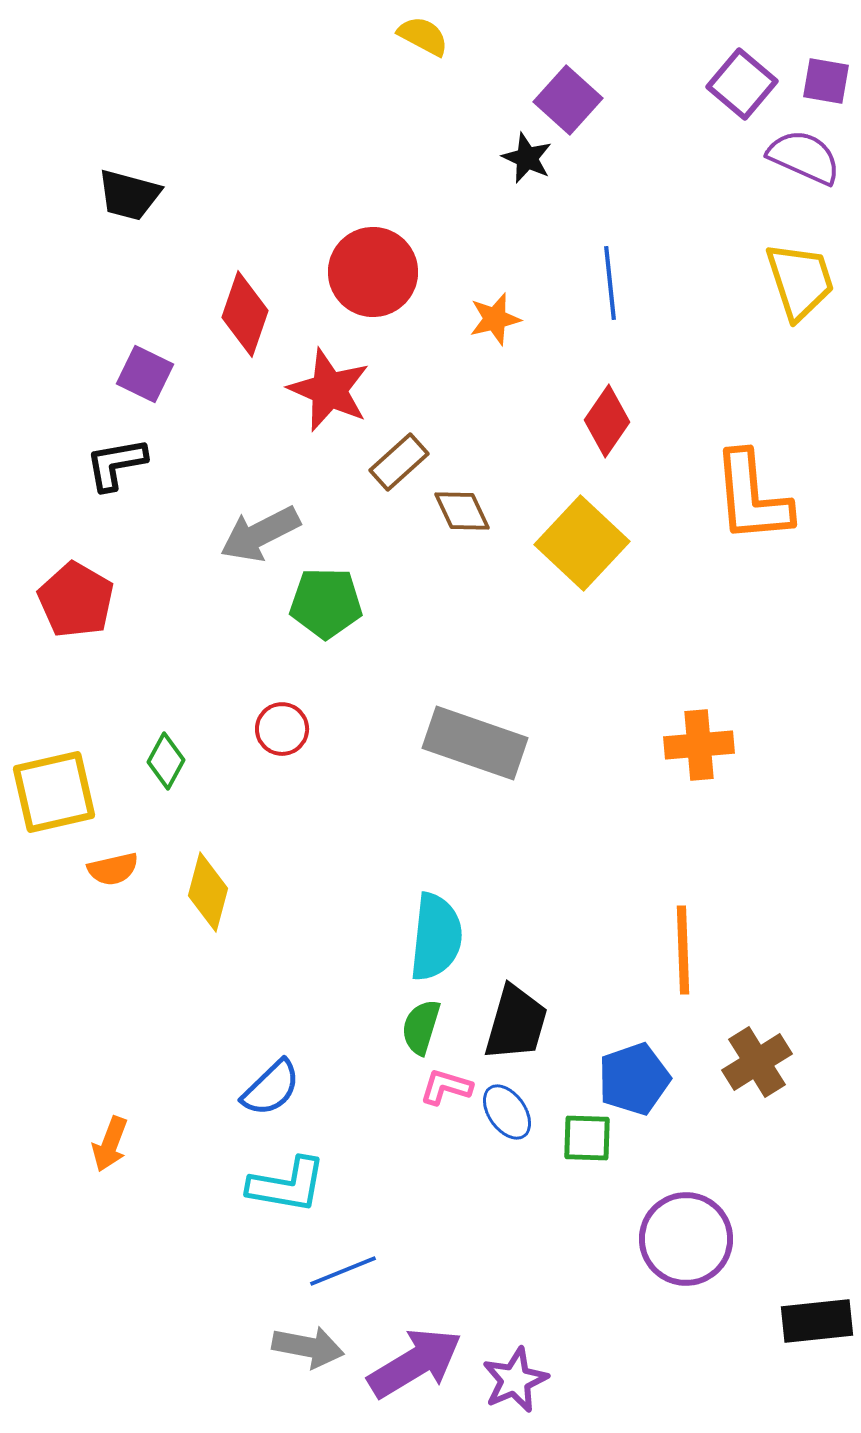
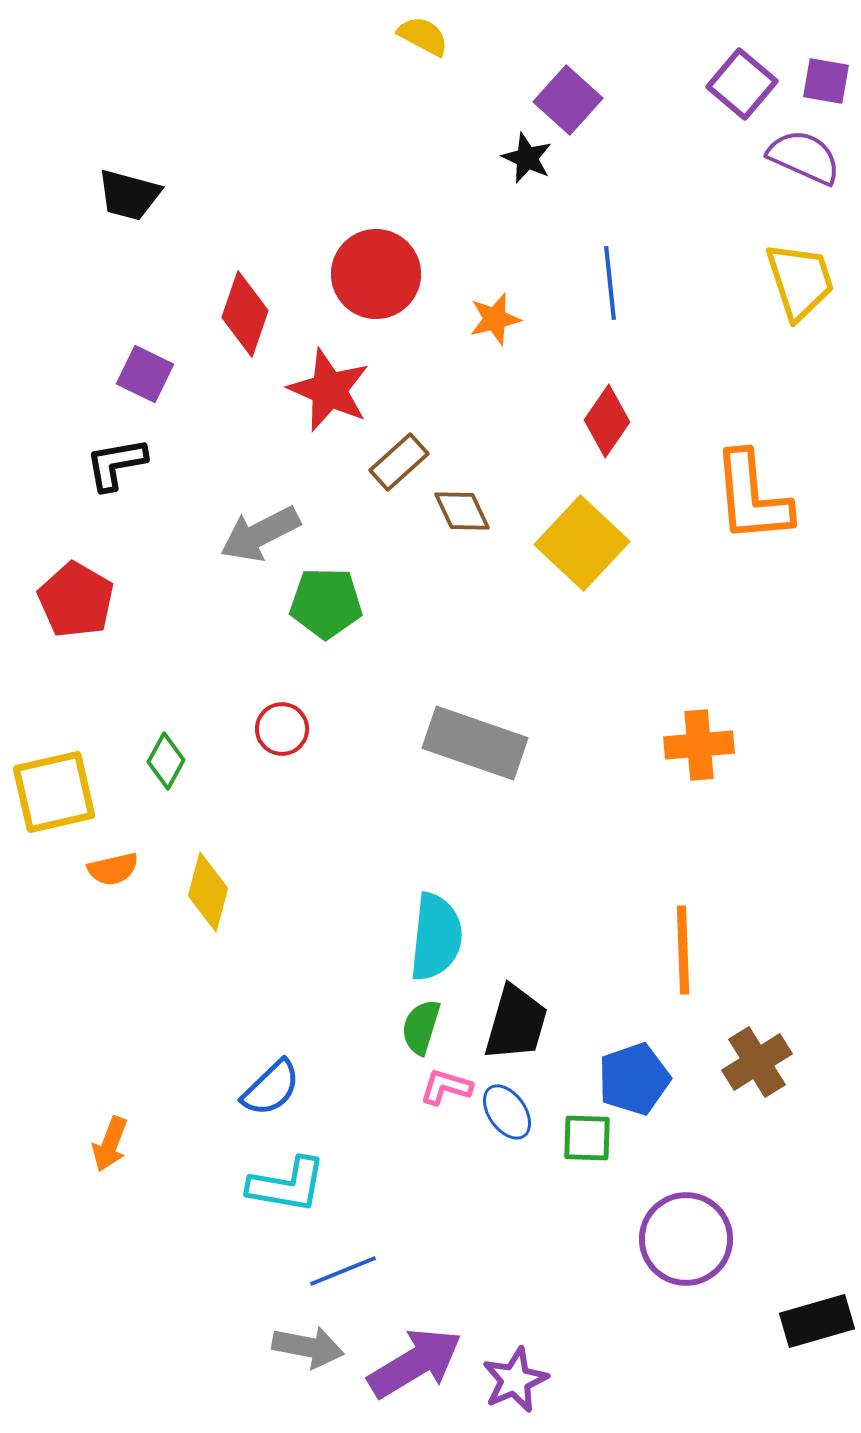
red circle at (373, 272): moved 3 px right, 2 px down
black rectangle at (817, 1321): rotated 10 degrees counterclockwise
